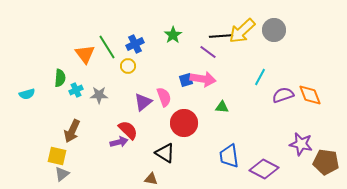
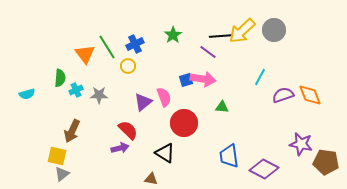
purple arrow: moved 1 px right, 6 px down
